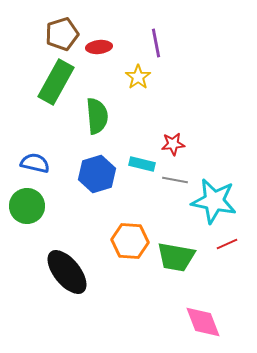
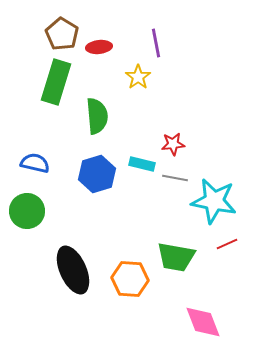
brown pentagon: rotated 24 degrees counterclockwise
green rectangle: rotated 12 degrees counterclockwise
gray line: moved 2 px up
green circle: moved 5 px down
orange hexagon: moved 38 px down
black ellipse: moved 6 px right, 2 px up; rotated 15 degrees clockwise
